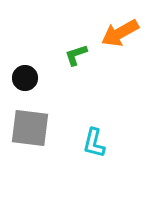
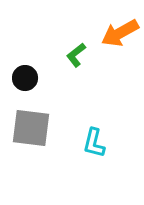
green L-shape: rotated 20 degrees counterclockwise
gray square: moved 1 px right
